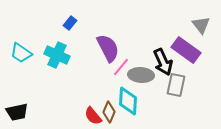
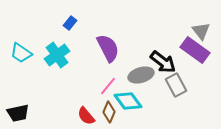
gray triangle: moved 6 px down
purple rectangle: moved 9 px right
cyan cross: rotated 30 degrees clockwise
black arrow: rotated 28 degrees counterclockwise
pink line: moved 13 px left, 19 px down
gray ellipse: rotated 20 degrees counterclockwise
gray rectangle: rotated 40 degrees counterclockwise
cyan diamond: rotated 40 degrees counterclockwise
black trapezoid: moved 1 px right, 1 px down
red semicircle: moved 7 px left
